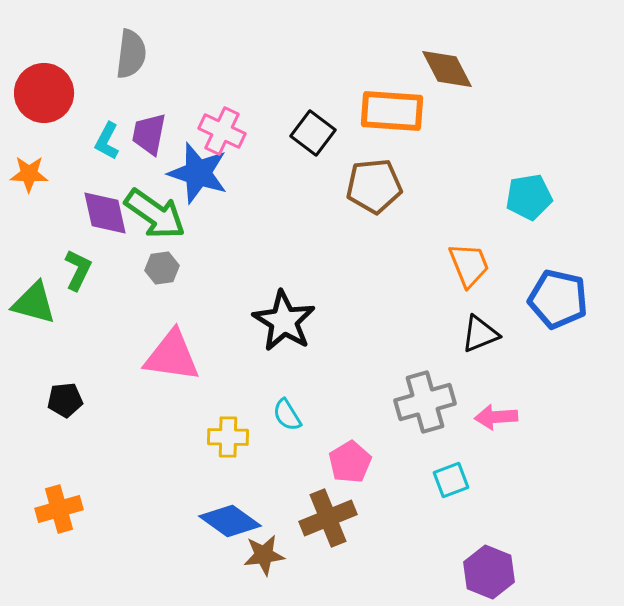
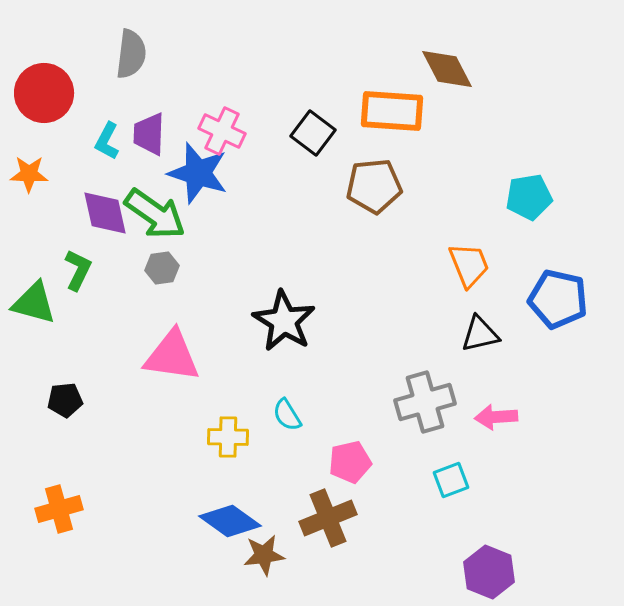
purple trapezoid: rotated 9 degrees counterclockwise
black triangle: rotated 9 degrees clockwise
pink pentagon: rotated 18 degrees clockwise
